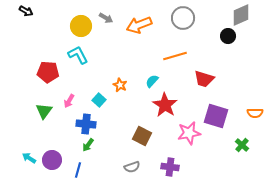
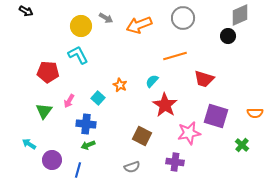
gray diamond: moved 1 px left
cyan square: moved 1 px left, 2 px up
green arrow: rotated 32 degrees clockwise
cyan arrow: moved 14 px up
purple cross: moved 5 px right, 5 px up
